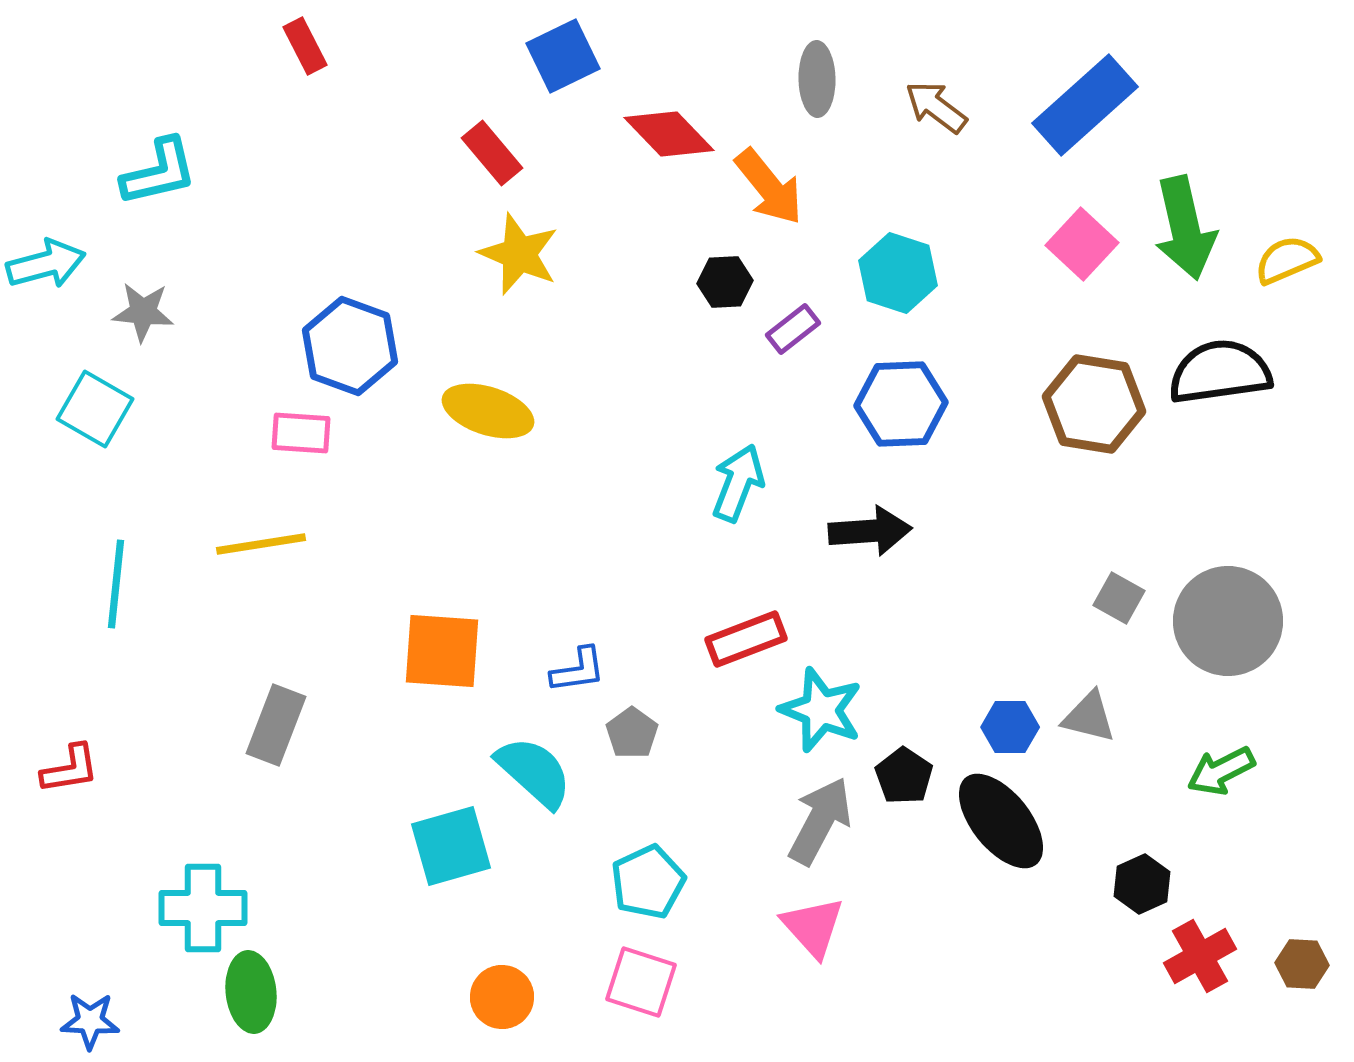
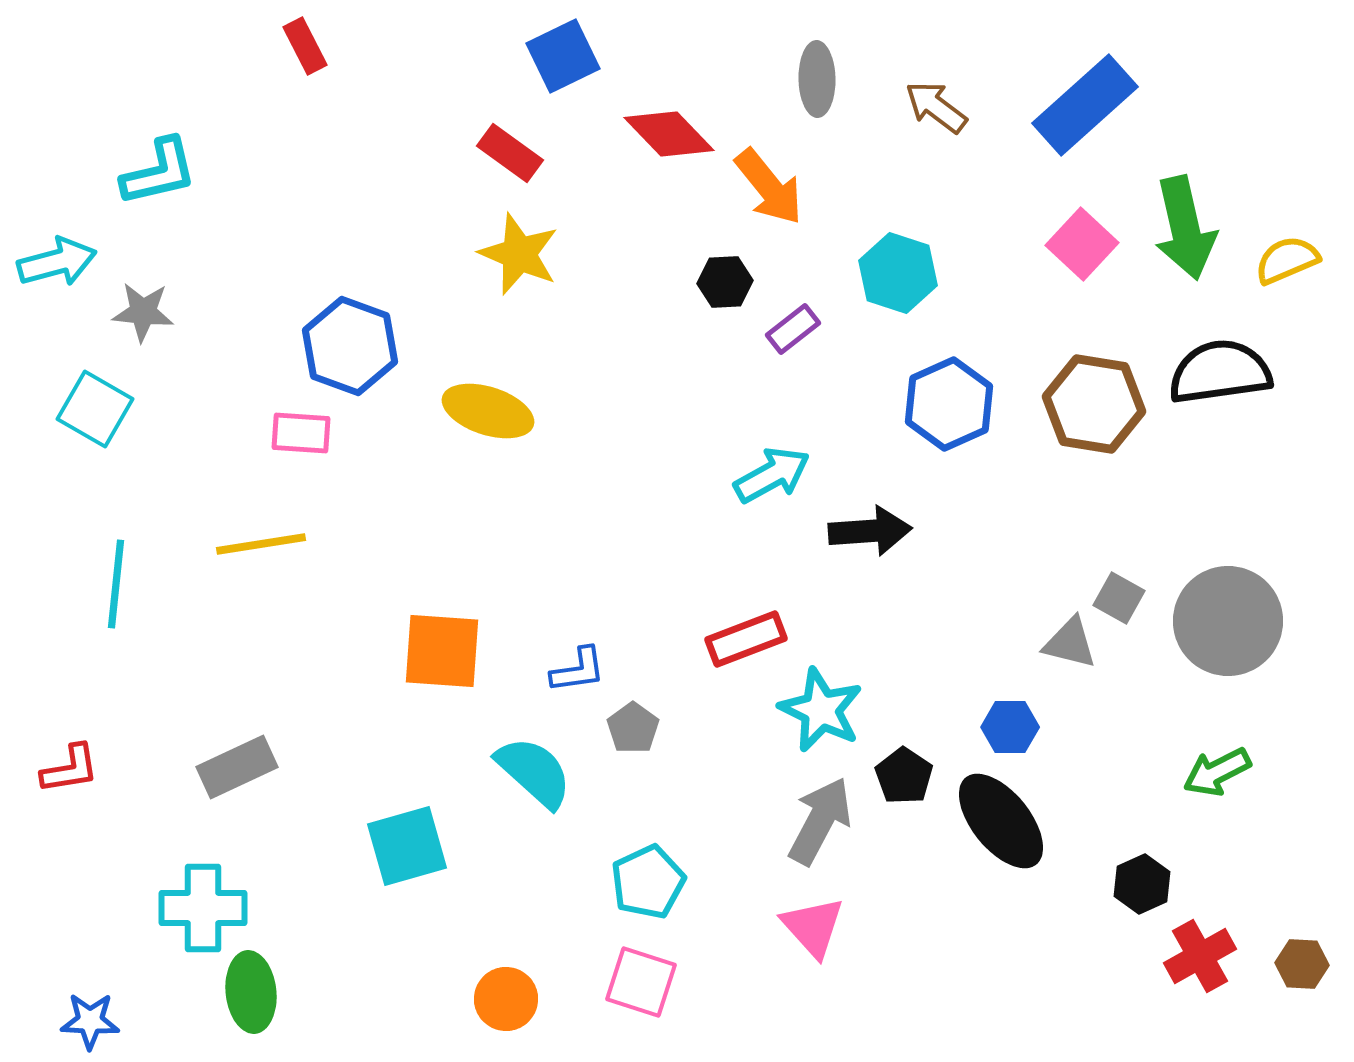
red rectangle at (492, 153): moved 18 px right; rotated 14 degrees counterclockwise
cyan arrow at (46, 264): moved 11 px right, 2 px up
blue hexagon at (901, 404): moved 48 px right; rotated 22 degrees counterclockwise
cyan arrow at (738, 483): moved 34 px right, 8 px up; rotated 40 degrees clockwise
cyan star at (821, 710): rotated 4 degrees clockwise
gray triangle at (1089, 717): moved 19 px left, 74 px up
gray rectangle at (276, 725): moved 39 px left, 42 px down; rotated 44 degrees clockwise
gray pentagon at (632, 733): moved 1 px right, 5 px up
green arrow at (1221, 771): moved 4 px left, 1 px down
cyan square at (451, 846): moved 44 px left
orange circle at (502, 997): moved 4 px right, 2 px down
